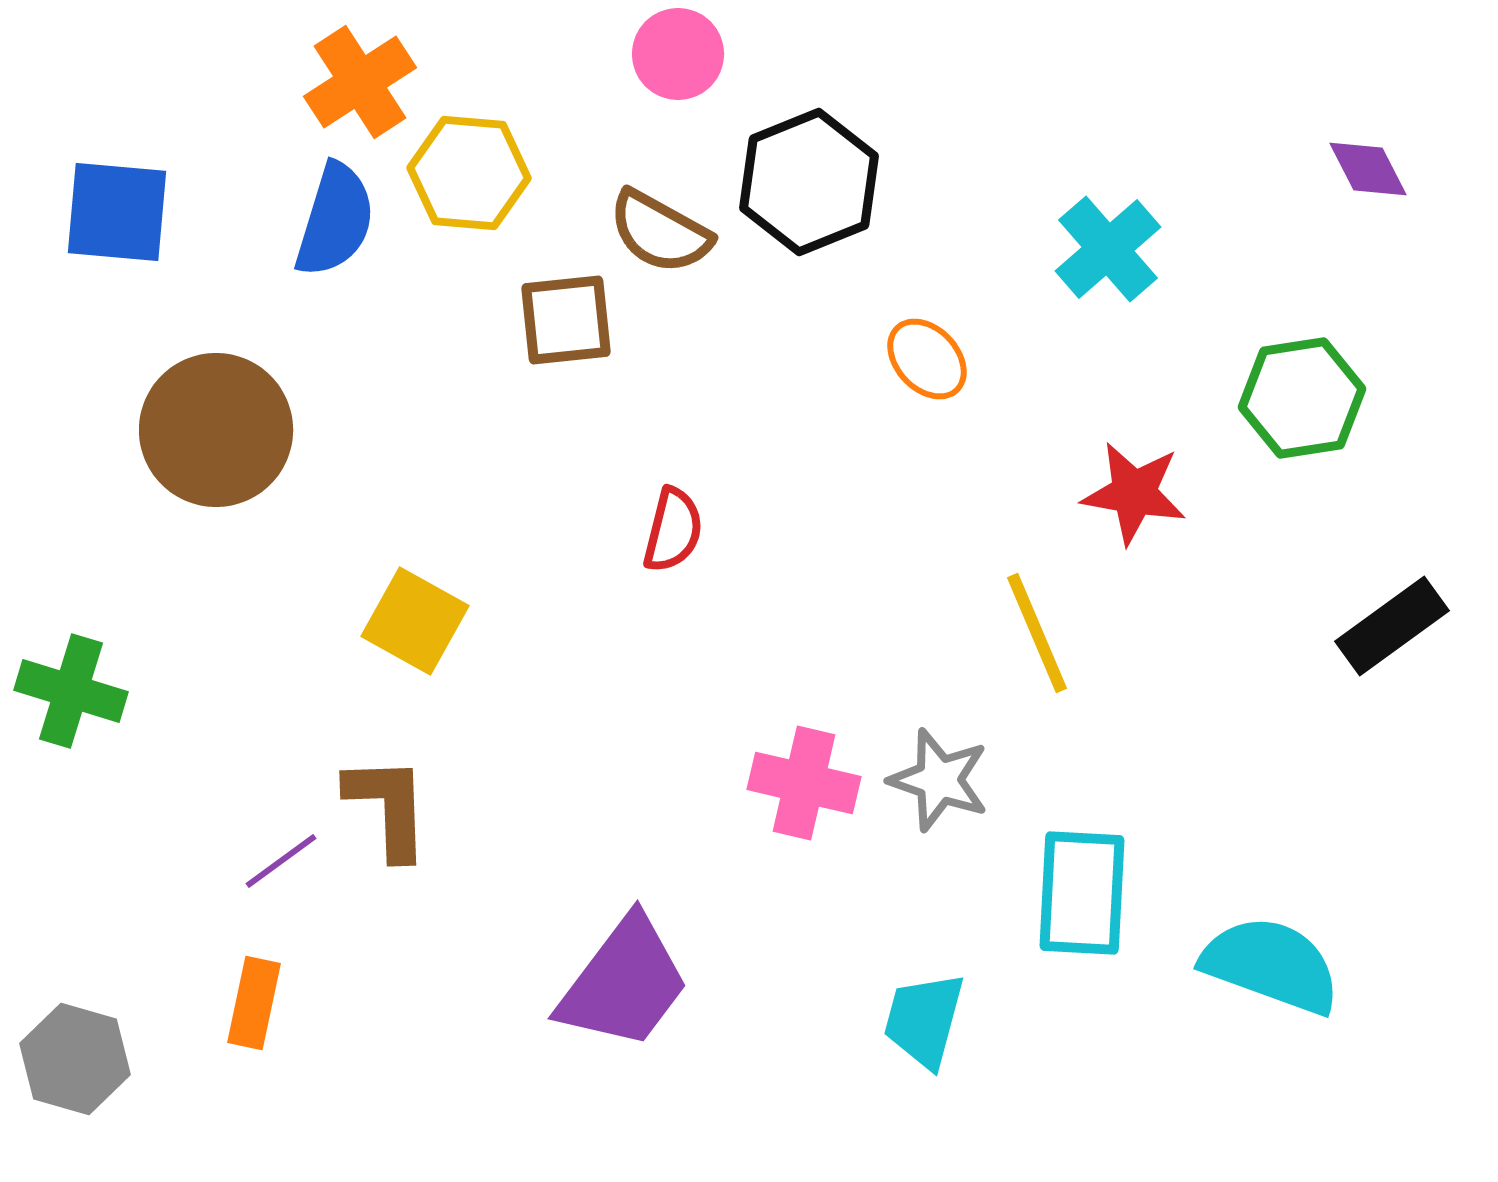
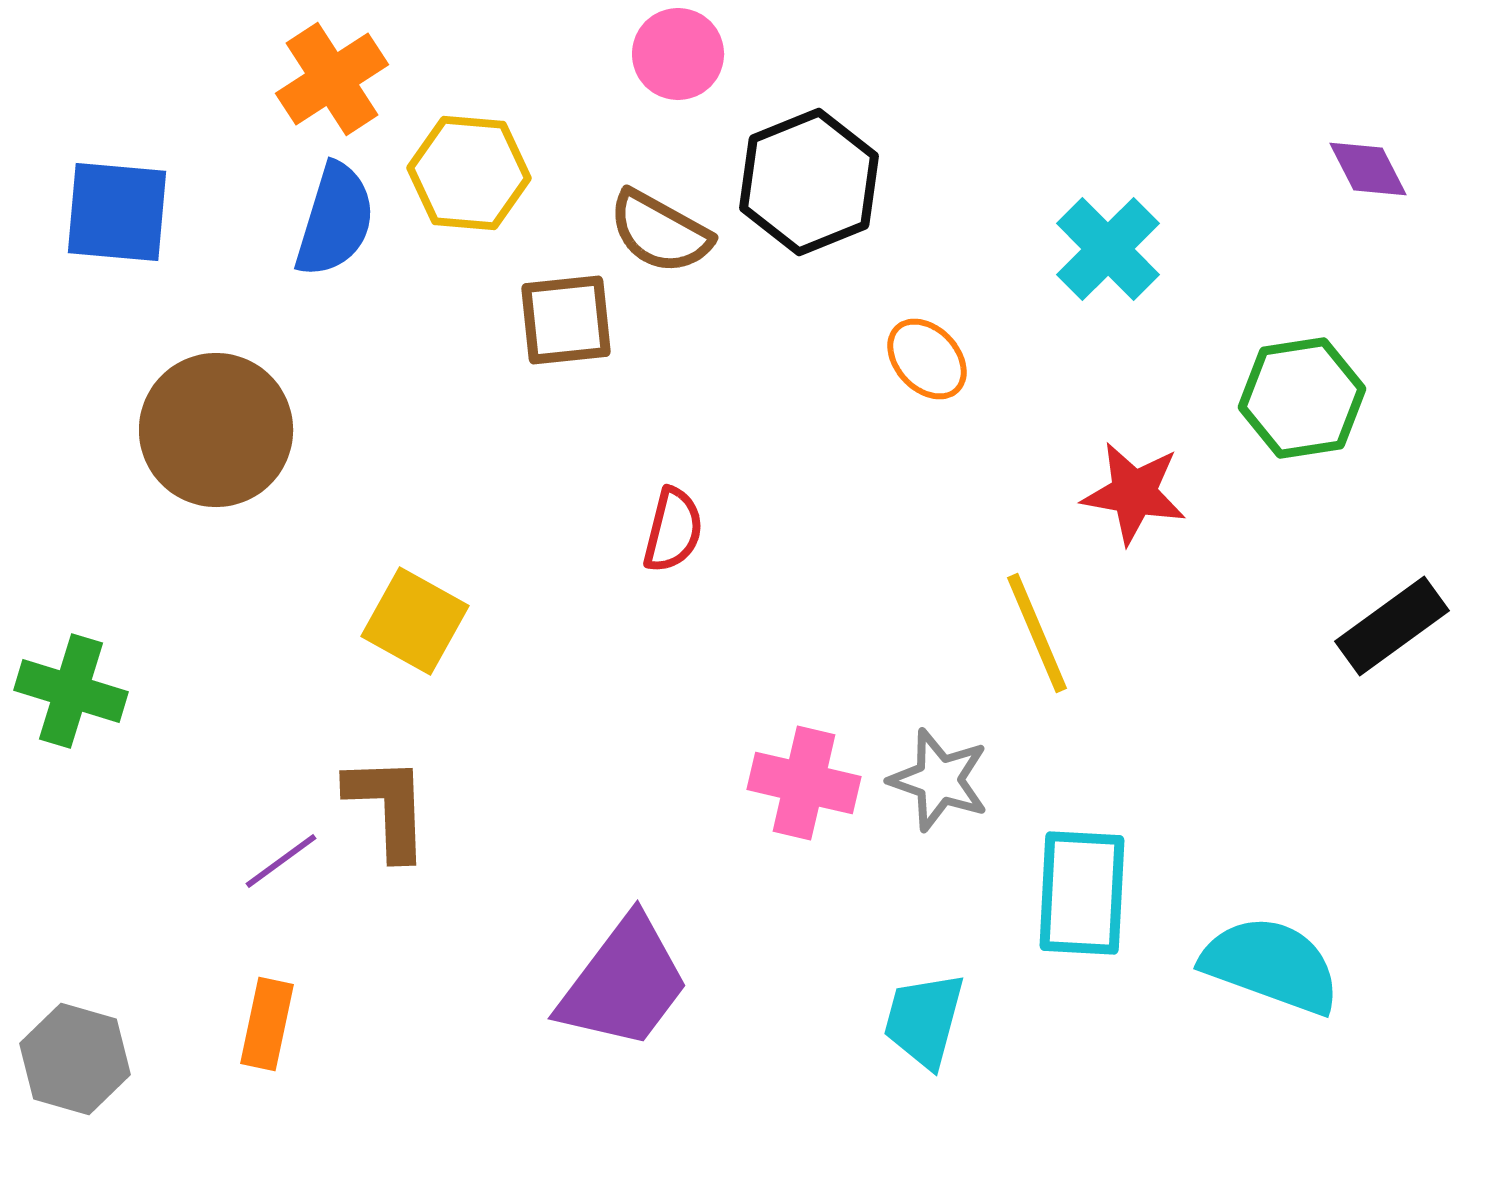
orange cross: moved 28 px left, 3 px up
cyan cross: rotated 4 degrees counterclockwise
orange rectangle: moved 13 px right, 21 px down
